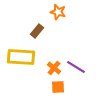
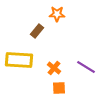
orange star: moved 1 px left, 2 px down; rotated 14 degrees counterclockwise
yellow rectangle: moved 2 px left, 3 px down
purple line: moved 10 px right
orange square: moved 1 px right, 1 px down
